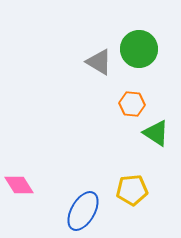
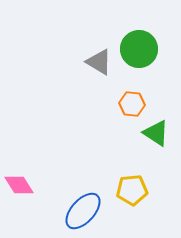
blue ellipse: rotated 12 degrees clockwise
